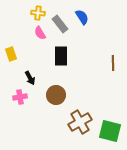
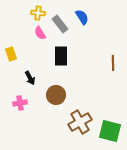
pink cross: moved 6 px down
